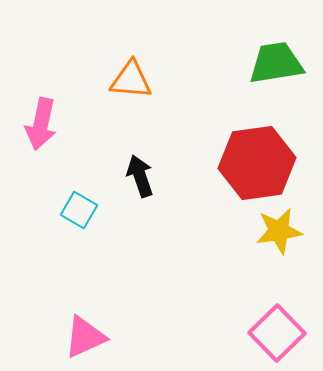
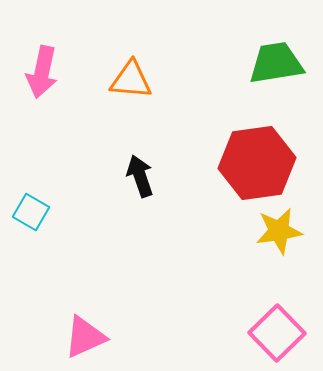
pink arrow: moved 1 px right, 52 px up
cyan square: moved 48 px left, 2 px down
